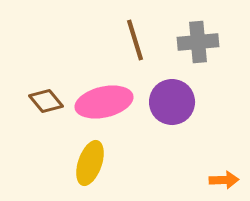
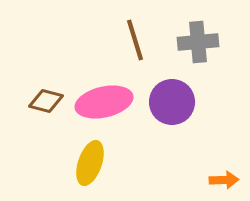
brown diamond: rotated 36 degrees counterclockwise
